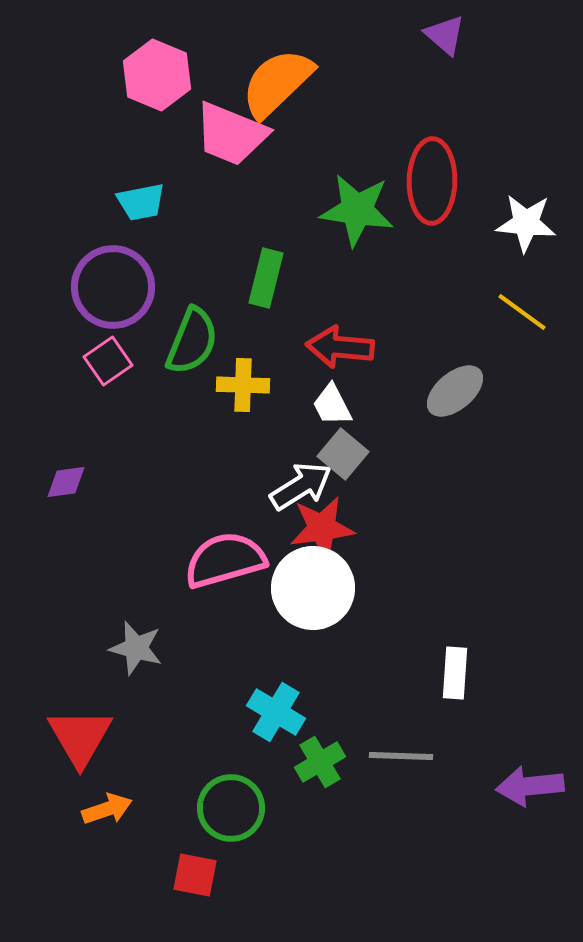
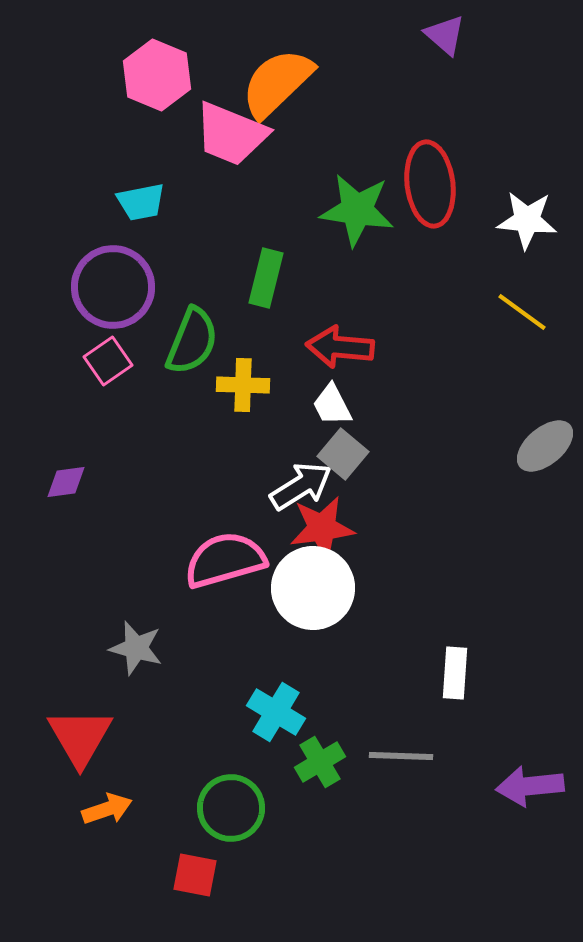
red ellipse: moved 2 px left, 3 px down; rotated 8 degrees counterclockwise
white star: moved 1 px right, 3 px up
gray ellipse: moved 90 px right, 55 px down
